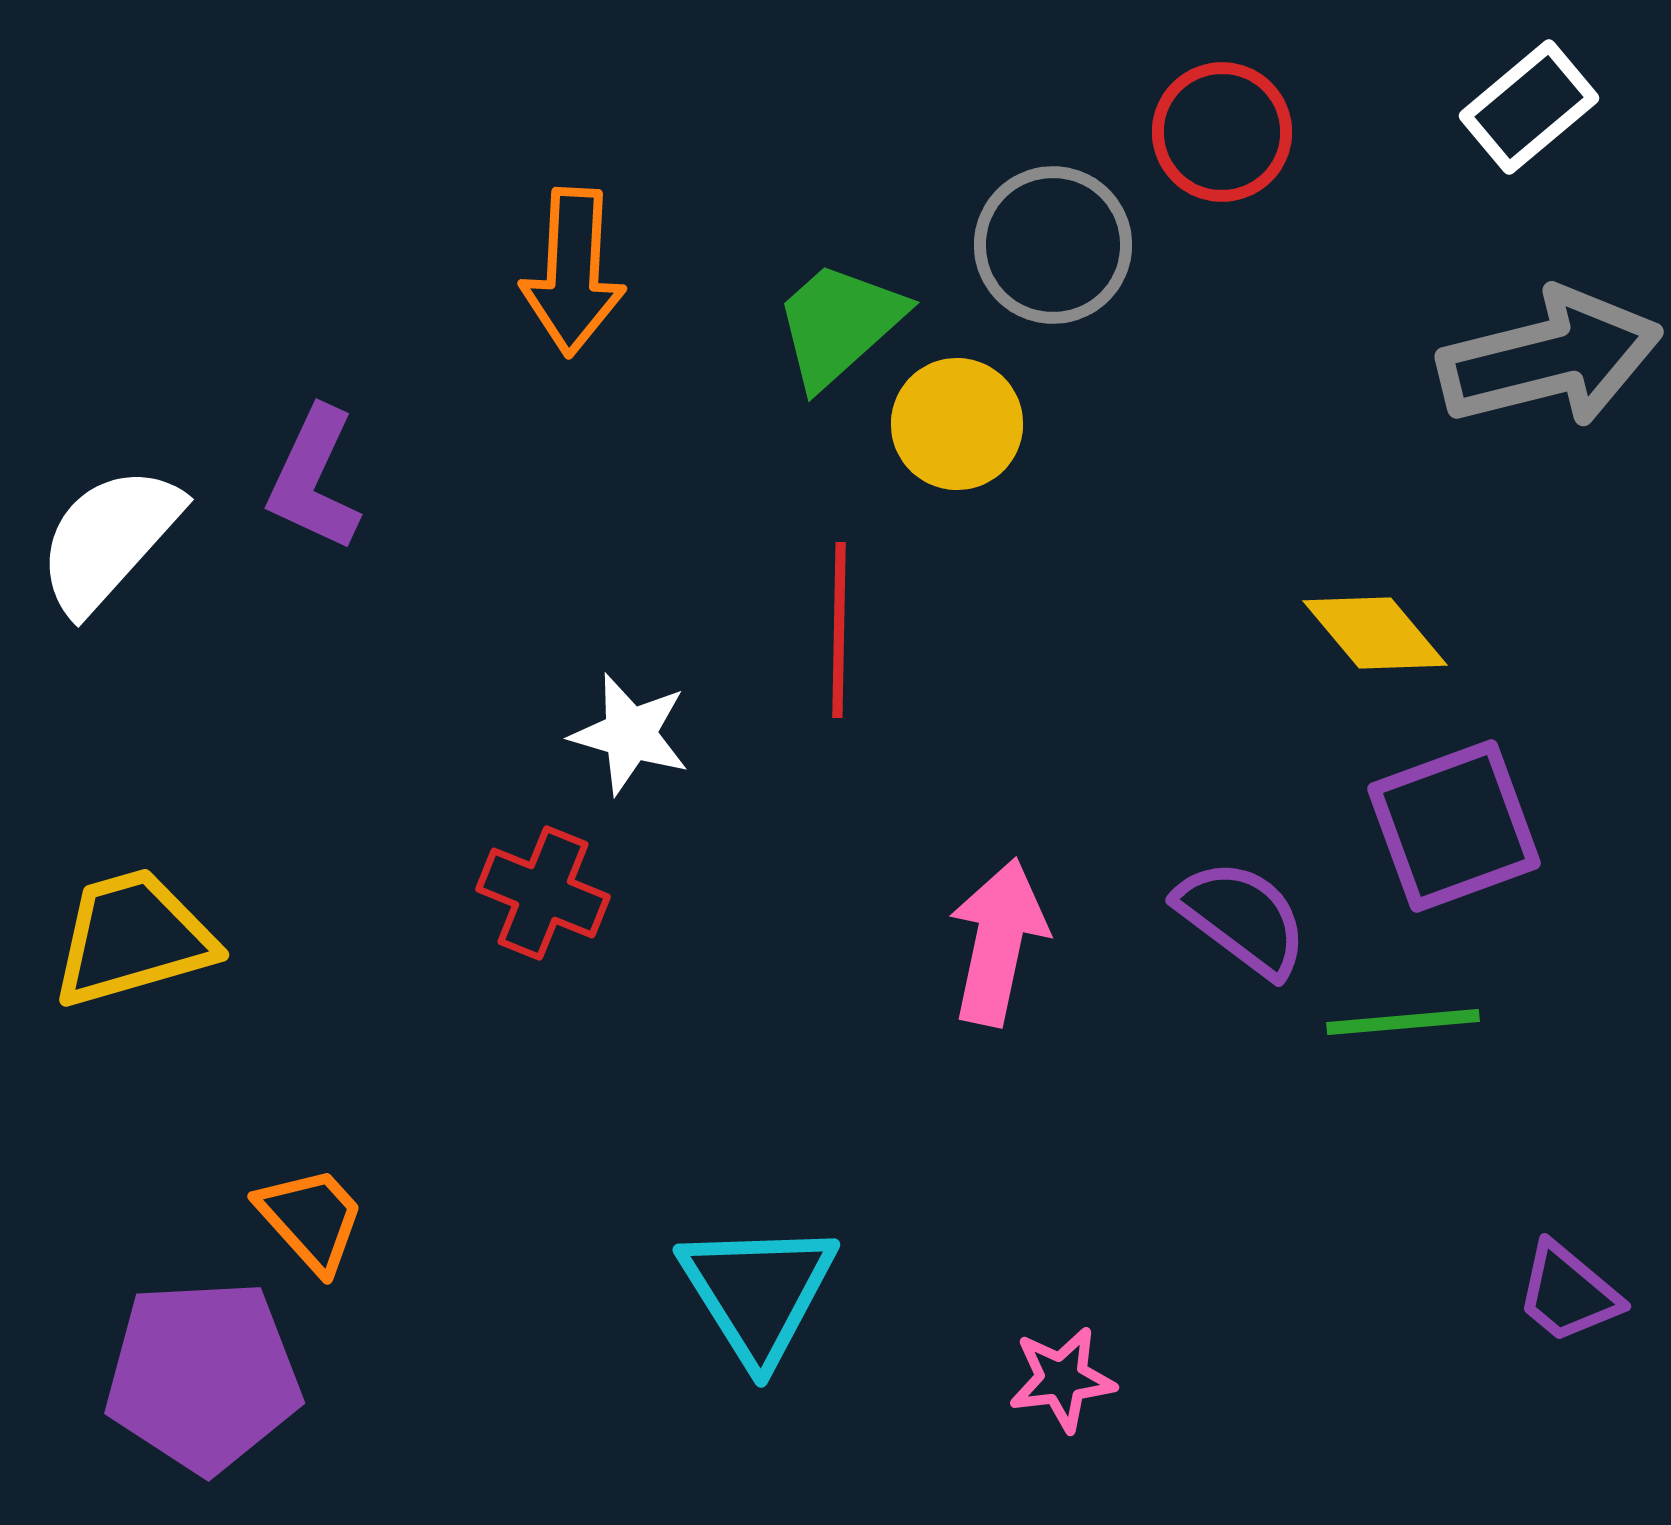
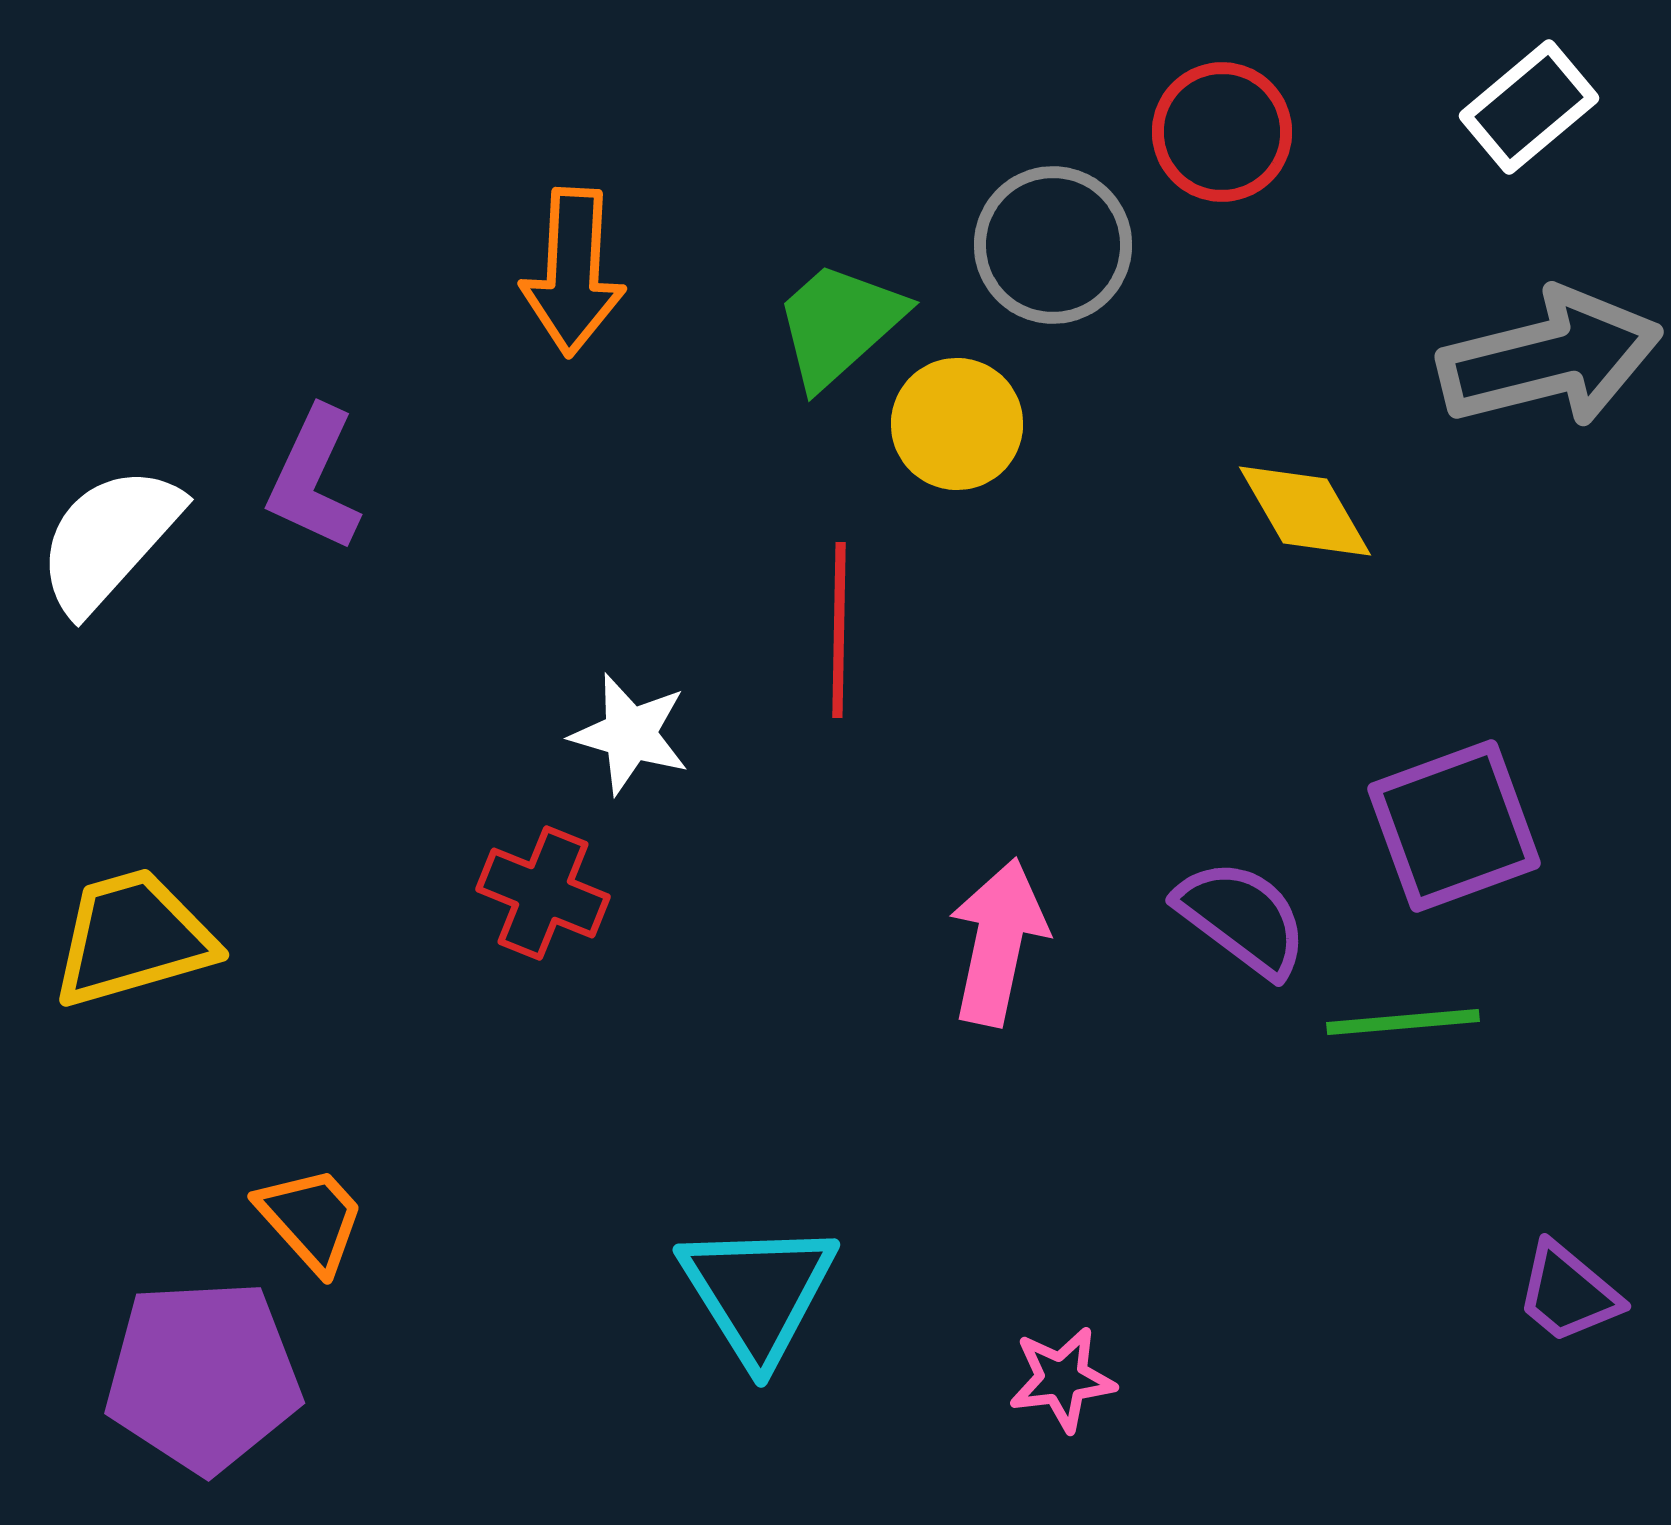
yellow diamond: moved 70 px left, 122 px up; rotated 10 degrees clockwise
